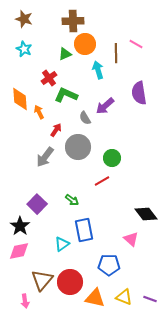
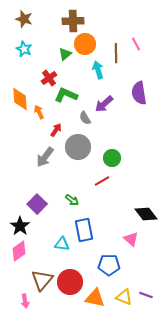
pink line: rotated 32 degrees clockwise
green triangle: rotated 16 degrees counterclockwise
purple arrow: moved 1 px left, 2 px up
cyan triangle: rotated 42 degrees clockwise
pink diamond: rotated 25 degrees counterclockwise
purple line: moved 4 px left, 4 px up
